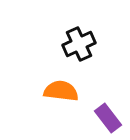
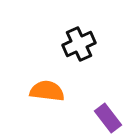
orange semicircle: moved 14 px left
